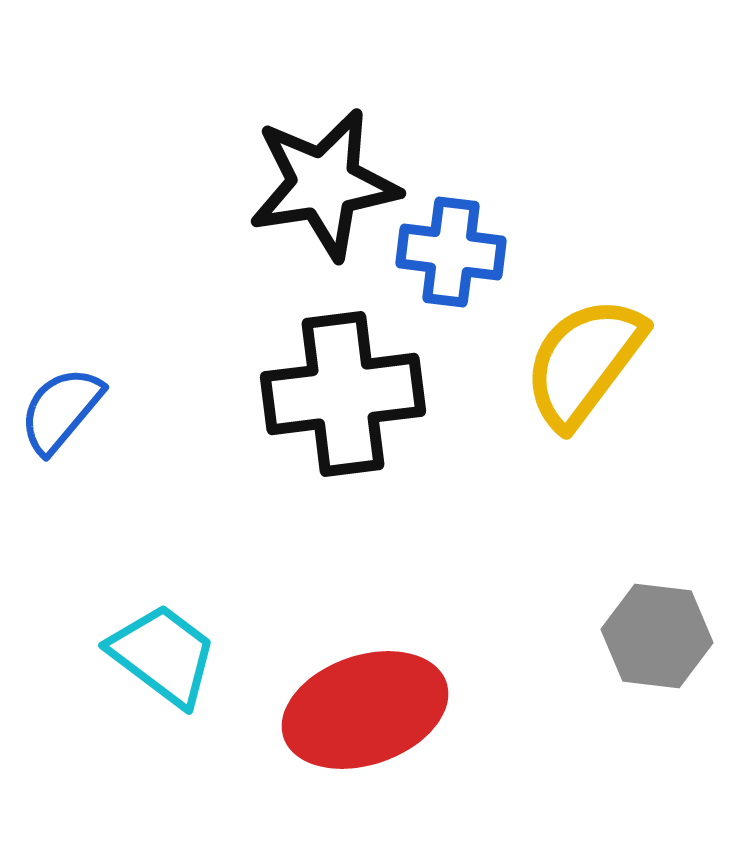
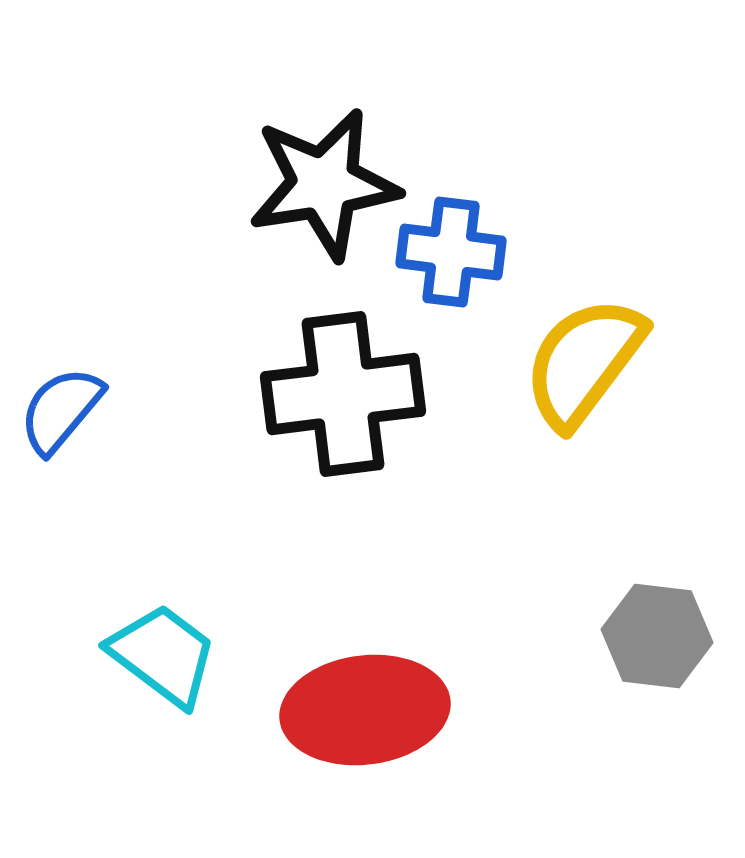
red ellipse: rotated 12 degrees clockwise
